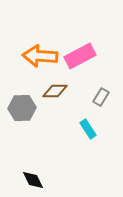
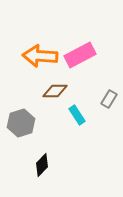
pink rectangle: moved 1 px up
gray rectangle: moved 8 px right, 2 px down
gray hexagon: moved 1 px left, 15 px down; rotated 16 degrees counterclockwise
cyan rectangle: moved 11 px left, 14 px up
black diamond: moved 9 px right, 15 px up; rotated 70 degrees clockwise
